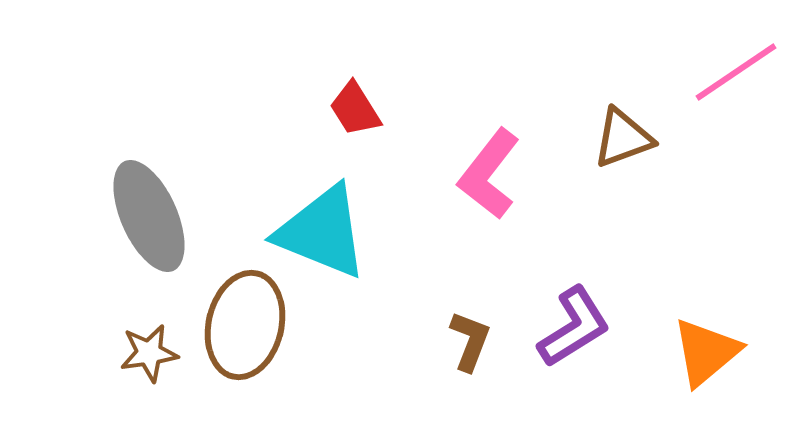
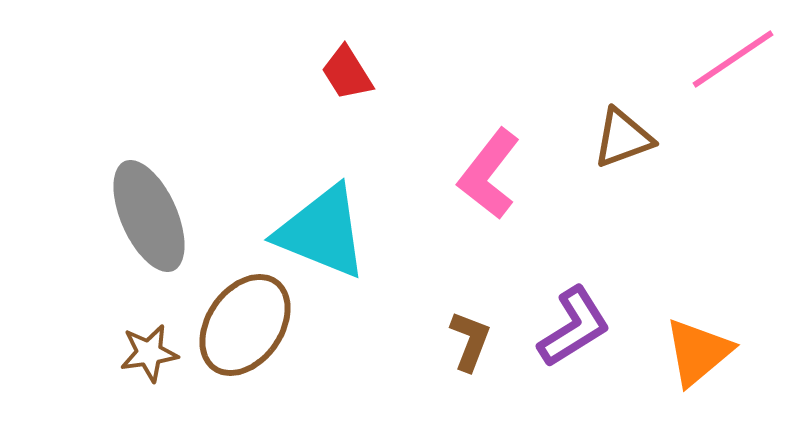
pink line: moved 3 px left, 13 px up
red trapezoid: moved 8 px left, 36 px up
brown ellipse: rotated 22 degrees clockwise
orange triangle: moved 8 px left
